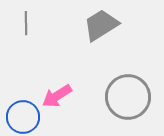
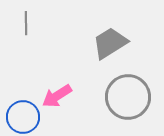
gray trapezoid: moved 9 px right, 18 px down
